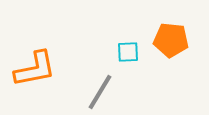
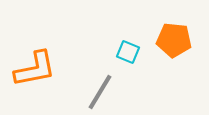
orange pentagon: moved 3 px right
cyan square: rotated 25 degrees clockwise
